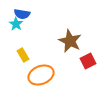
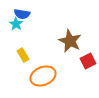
orange ellipse: moved 2 px right, 1 px down
